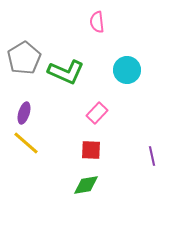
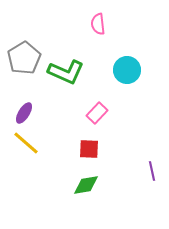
pink semicircle: moved 1 px right, 2 px down
purple ellipse: rotated 15 degrees clockwise
red square: moved 2 px left, 1 px up
purple line: moved 15 px down
